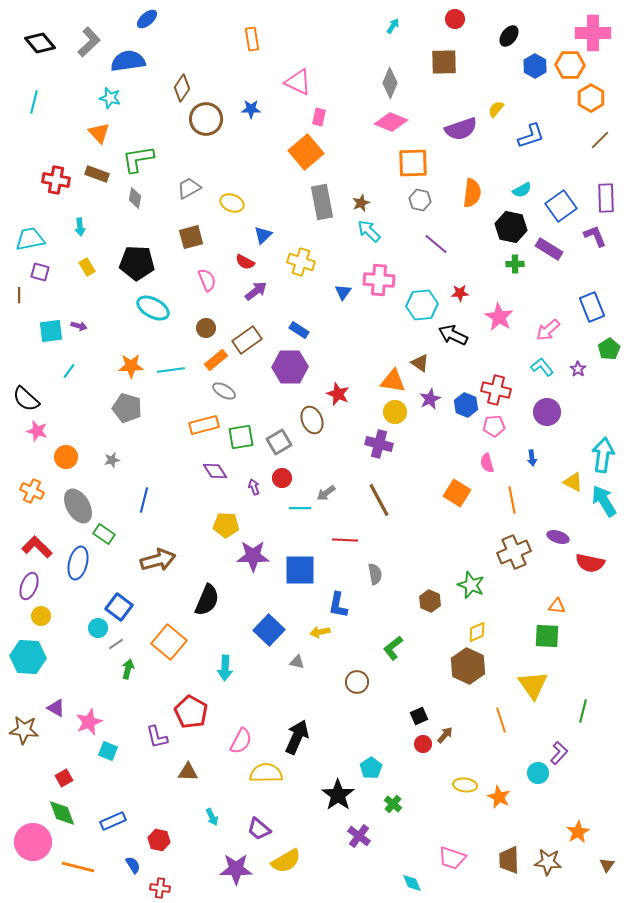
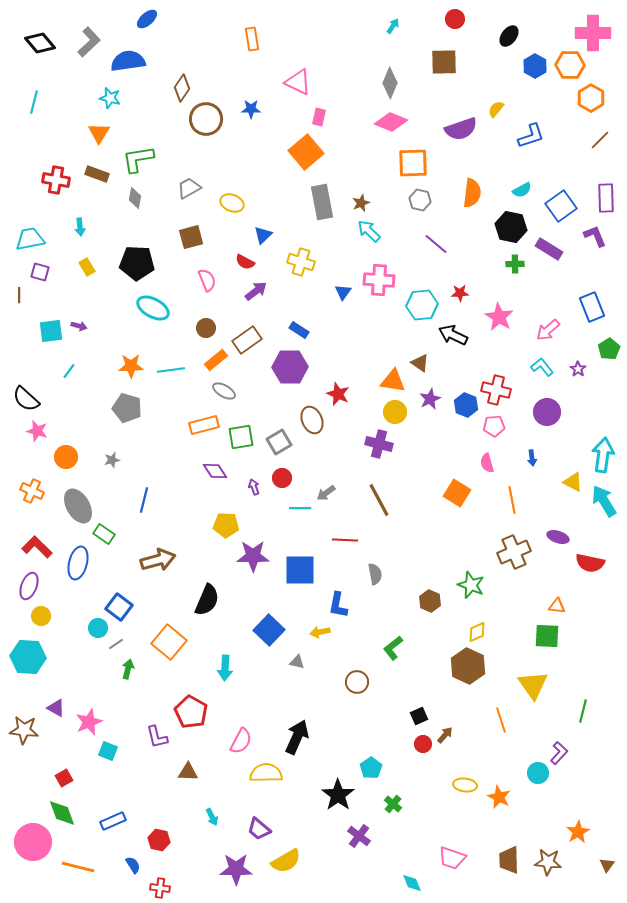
orange triangle at (99, 133): rotated 15 degrees clockwise
